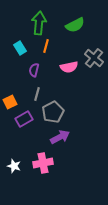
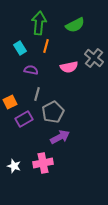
purple semicircle: moved 3 px left; rotated 88 degrees clockwise
